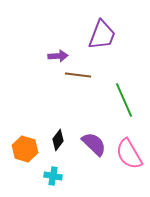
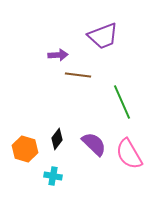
purple trapezoid: moved 1 px right, 1 px down; rotated 48 degrees clockwise
purple arrow: moved 1 px up
green line: moved 2 px left, 2 px down
black diamond: moved 1 px left, 1 px up
